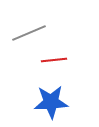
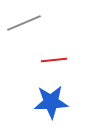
gray line: moved 5 px left, 10 px up
